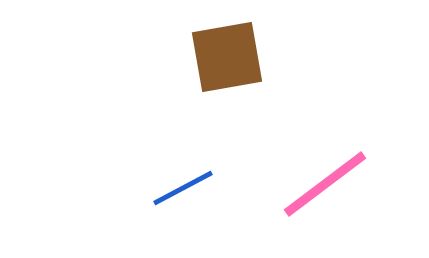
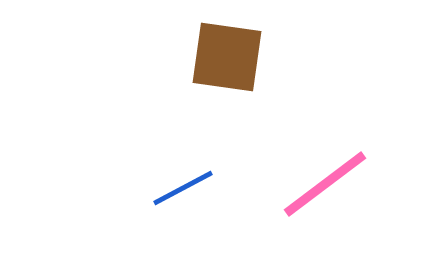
brown square: rotated 18 degrees clockwise
